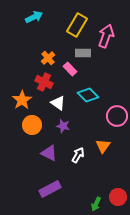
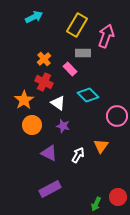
orange cross: moved 4 px left, 1 px down
orange star: moved 2 px right
orange triangle: moved 2 px left
